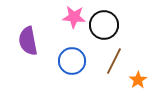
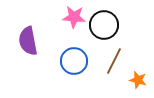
blue circle: moved 2 px right
orange star: rotated 24 degrees counterclockwise
